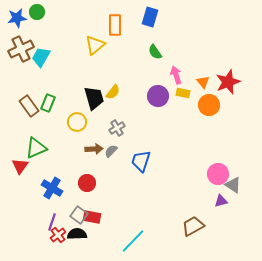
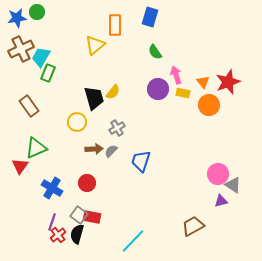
purple circle: moved 7 px up
green rectangle: moved 30 px up
black semicircle: rotated 72 degrees counterclockwise
